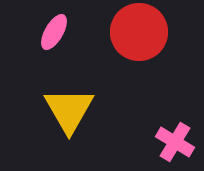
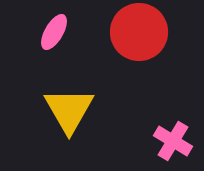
pink cross: moved 2 px left, 1 px up
